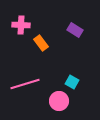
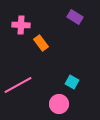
purple rectangle: moved 13 px up
pink line: moved 7 px left, 1 px down; rotated 12 degrees counterclockwise
pink circle: moved 3 px down
